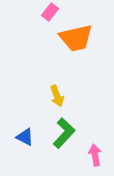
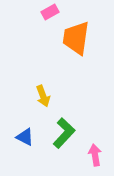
pink rectangle: rotated 24 degrees clockwise
orange trapezoid: rotated 111 degrees clockwise
yellow arrow: moved 14 px left
